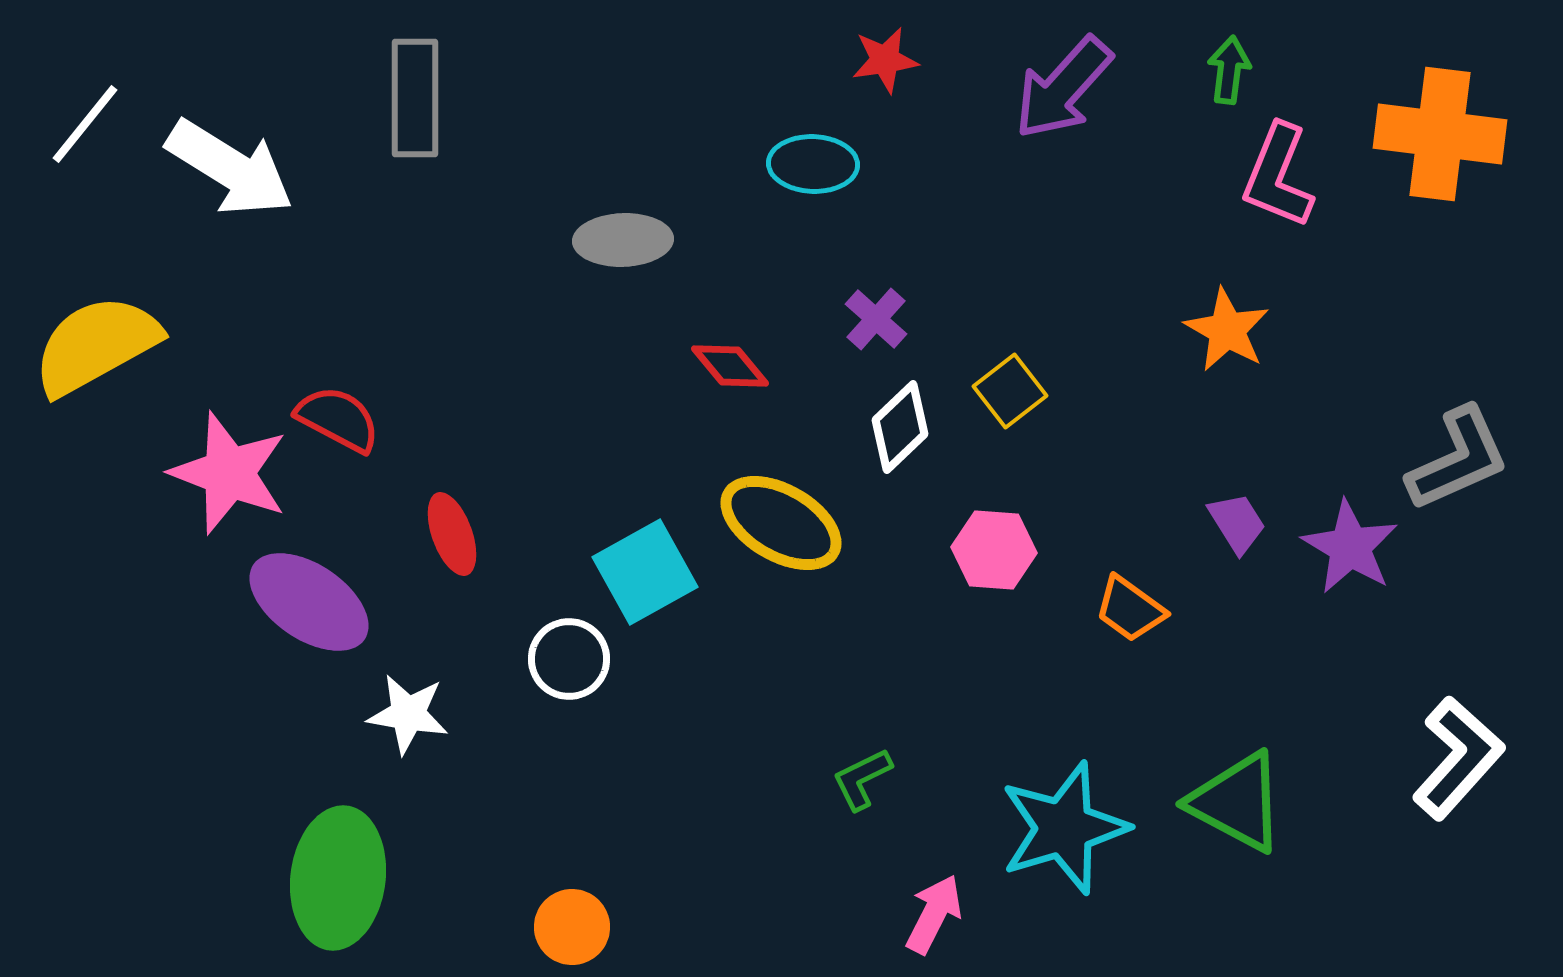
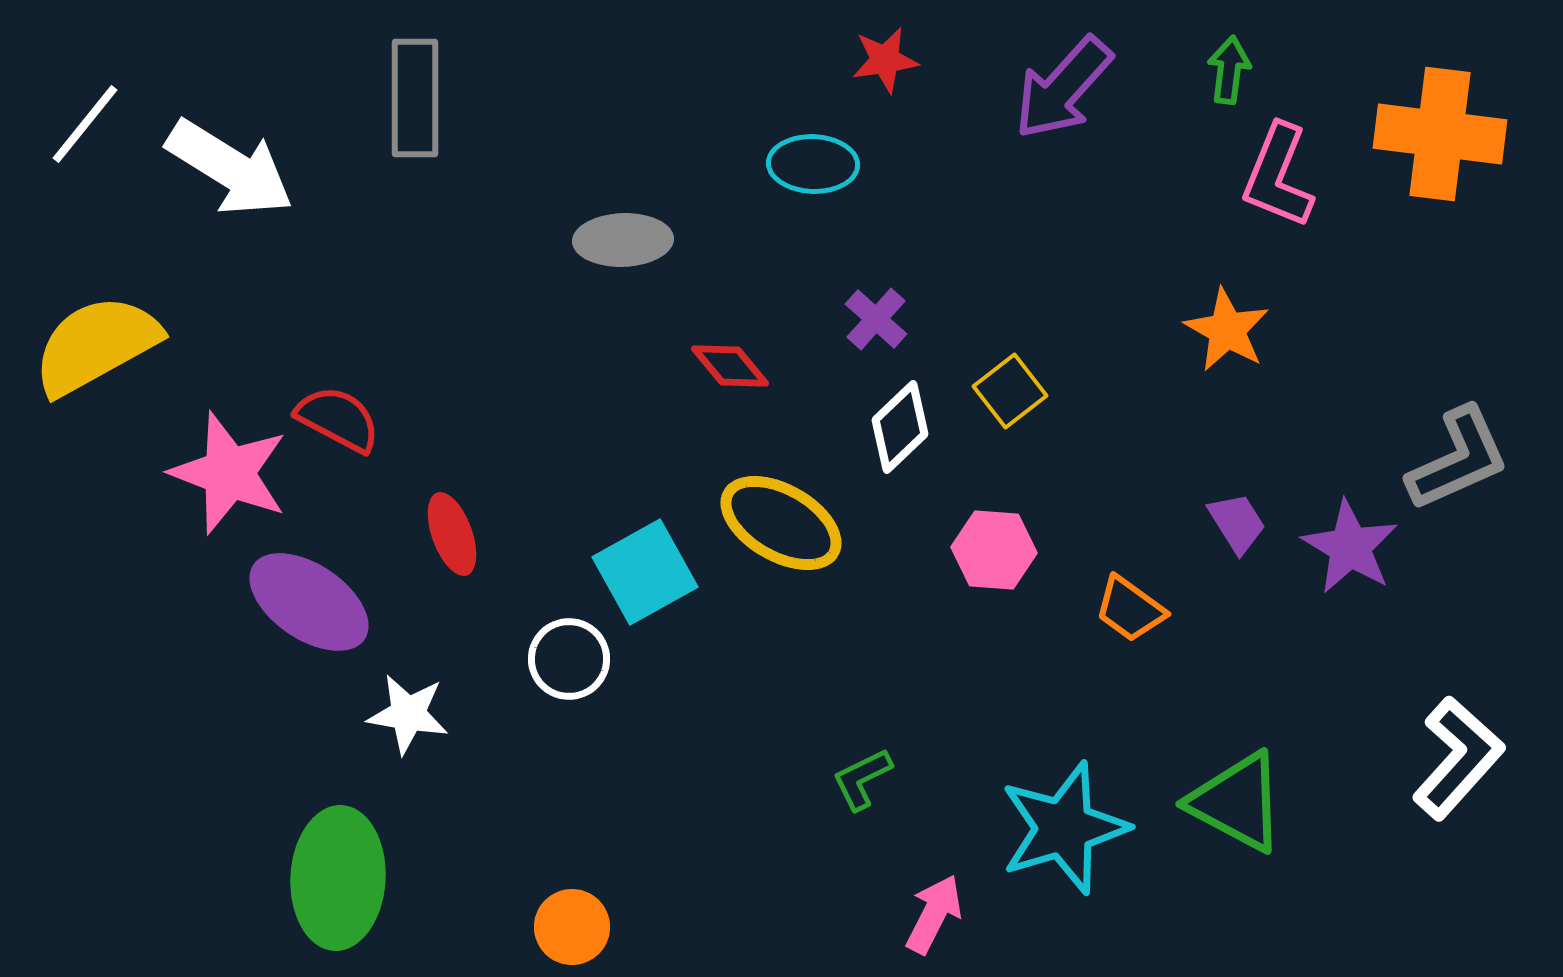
green ellipse: rotated 4 degrees counterclockwise
